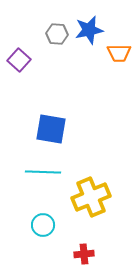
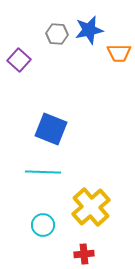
blue square: rotated 12 degrees clockwise
yellow cross: moved 10 px down; rotated 18 degrees counterclockwise
